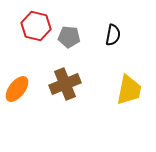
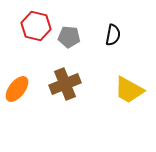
yellow trapezoid: rotated 108 degrees clockwise
